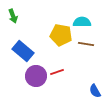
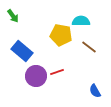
green arrow: rotated 16 degrees counterclockwise
cyan semicircle: moved 1 px left, 1 px up
brown line: moved 3 px right, 3 px down; rotated 28 degrees clockwise
blue rectangle: moved 1 px left
